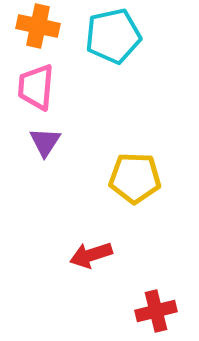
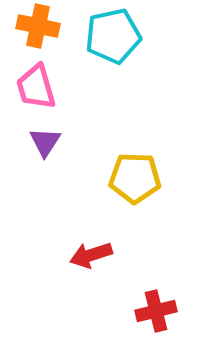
pink trapezoid: rotated 21 degrees counterclockwise
